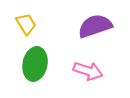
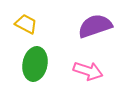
yellow trapezoid: rotated 30 degrees counterclockwise
